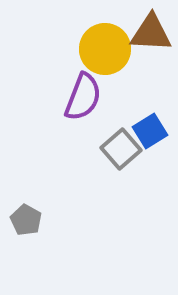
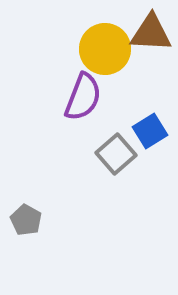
gray square: moved 5 px left, 5 px down
